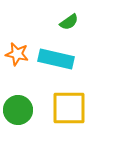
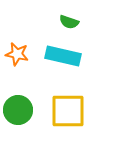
green semicircle: rotated 54 degrees clockwise
cyan rectangle: moved 7 px right, 3 px up
yellow square: moved 1 px left, 3 px down
